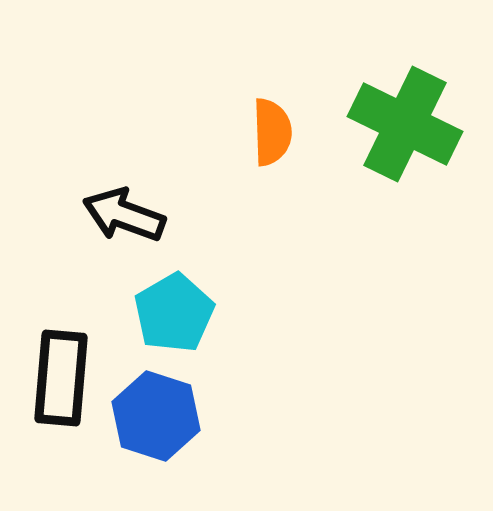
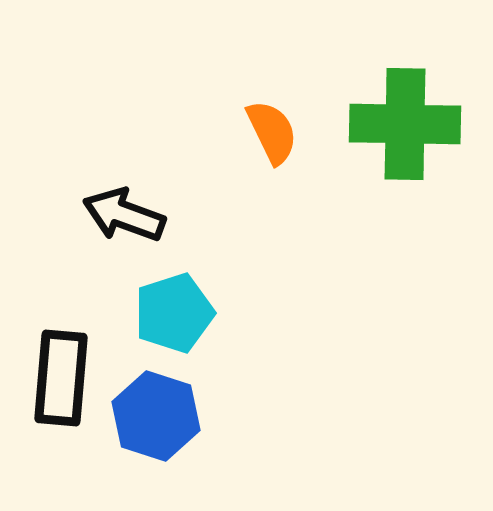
green cross: rotated 25 degrees counterclockwise
orange semicircle: rotated 24 degrees counterclockwise
cyan pentagon: rotated 12 degrees clockwise
